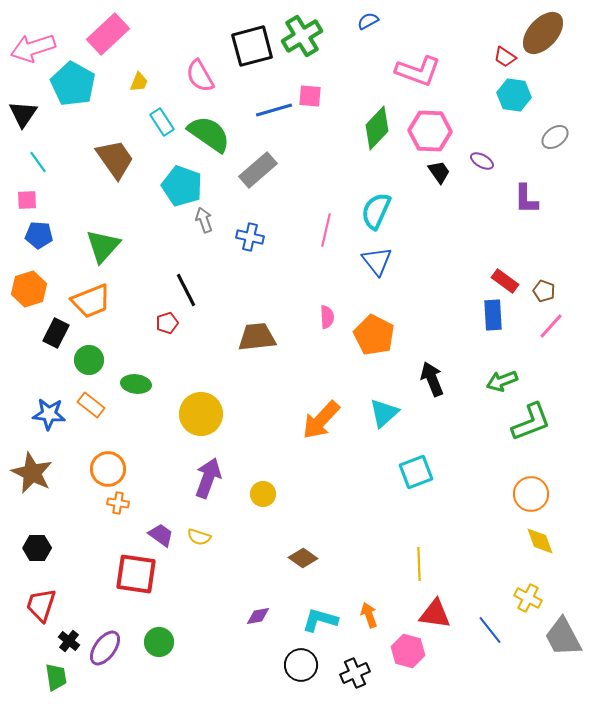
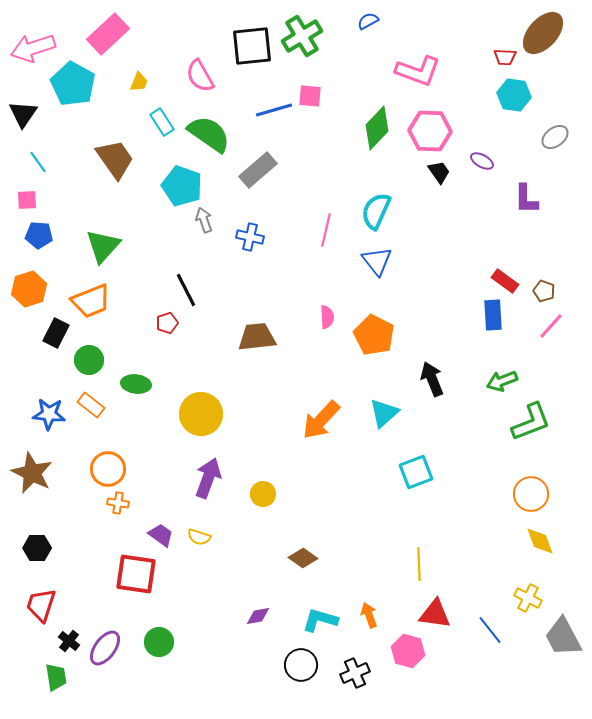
black square at (252, 46): rotated 9 degrees clockwise
red trapezoid at (505, 57): rotated 30 degrees counterclockwise
